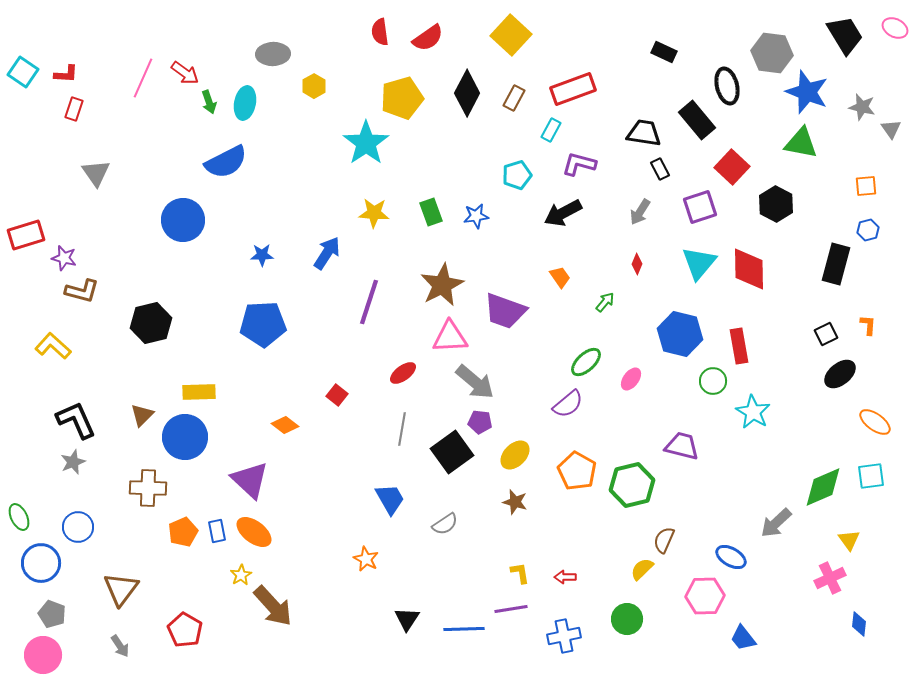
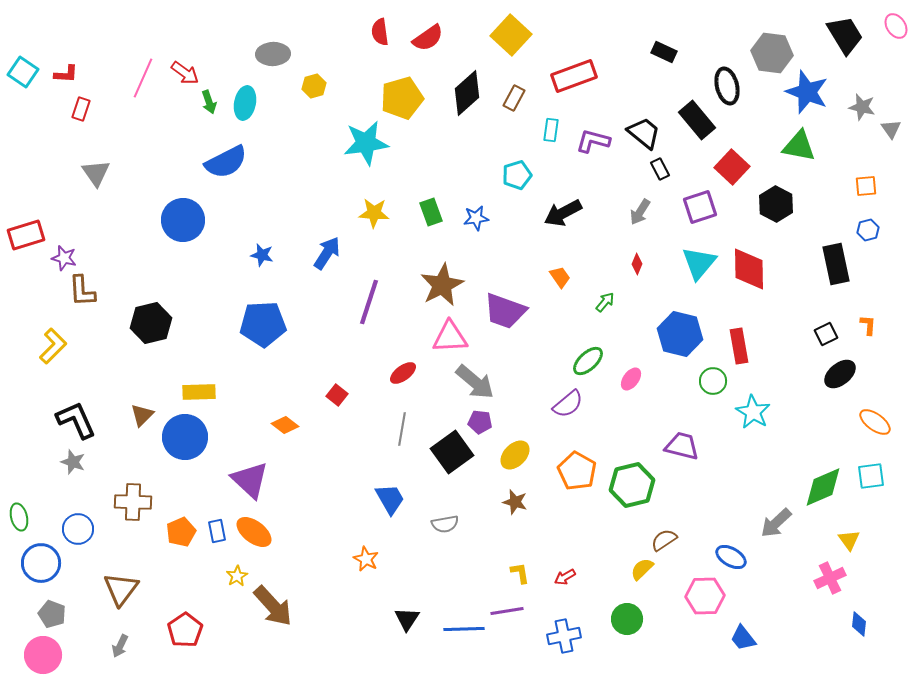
pink ellipse at (895, 28): moved 1 px right, 2 px up; rotated 30 degrees clockwise
yellow hexagon at (314, 86): rotated 15 degrees clockwise
red rectangle at (573, 89): moved 1 px right, 13 px up
black diamond at (467, 93): rotated 21 degrees clockwise
red rectangle at (74, 109): moved 7 px right
cyan rectangle at (551, 130): rotated 20 degrees counterclockwise
black trapezoid at (644, 133): rotated 30 degrees clockwise
cyan star at (366, 143): rotated 27 degrees clockwise
green triangle at (801, 143): moved 2 px left, 3 px down
purple L-shape at (579, 164): moved 14 px right, 23 px up
blue star at (476, 216): moved 2 px down
blue star at (262, 255): rotated 15 degrees clockwise
black rectangle at (836, 264): rotated 27 degrees counterclockwise
brown L-shape at (82, 291): rotated 72 degrees clockwise
yellow L-shape at (53, 346): rotated 93 degrees clockwise
green ellipse at (586, 362): moved 2 px right, 1 px up
gray star at (73, 462): rotated 30 degrees counterclockwise
brown cross at (148, 488): moved 15 px left, 14 px down
green ellipse at (19, 517): rotated 12 degrees clockwise
gray semicircle at (445, 524): rotated 24 degrees clockwise
blue circle at (78, 527): moved 2 px down
orange pentagon at (183, 532): moved 2 px left
brown semicircle at (664, 540): rotated 32 degrees clockwise
yellow star at (241, 575): moved 4 px left, 1 px down
red arrow at (565, 577): rotated 30 degrees counterclockwise
purple line at (511, 609): moved 4 px left, 2 px down
red pentagon at (185, 630): rotated 8 degrees clockwise
gray arrow at (120, 646): rotated 60 degrees clockwise
